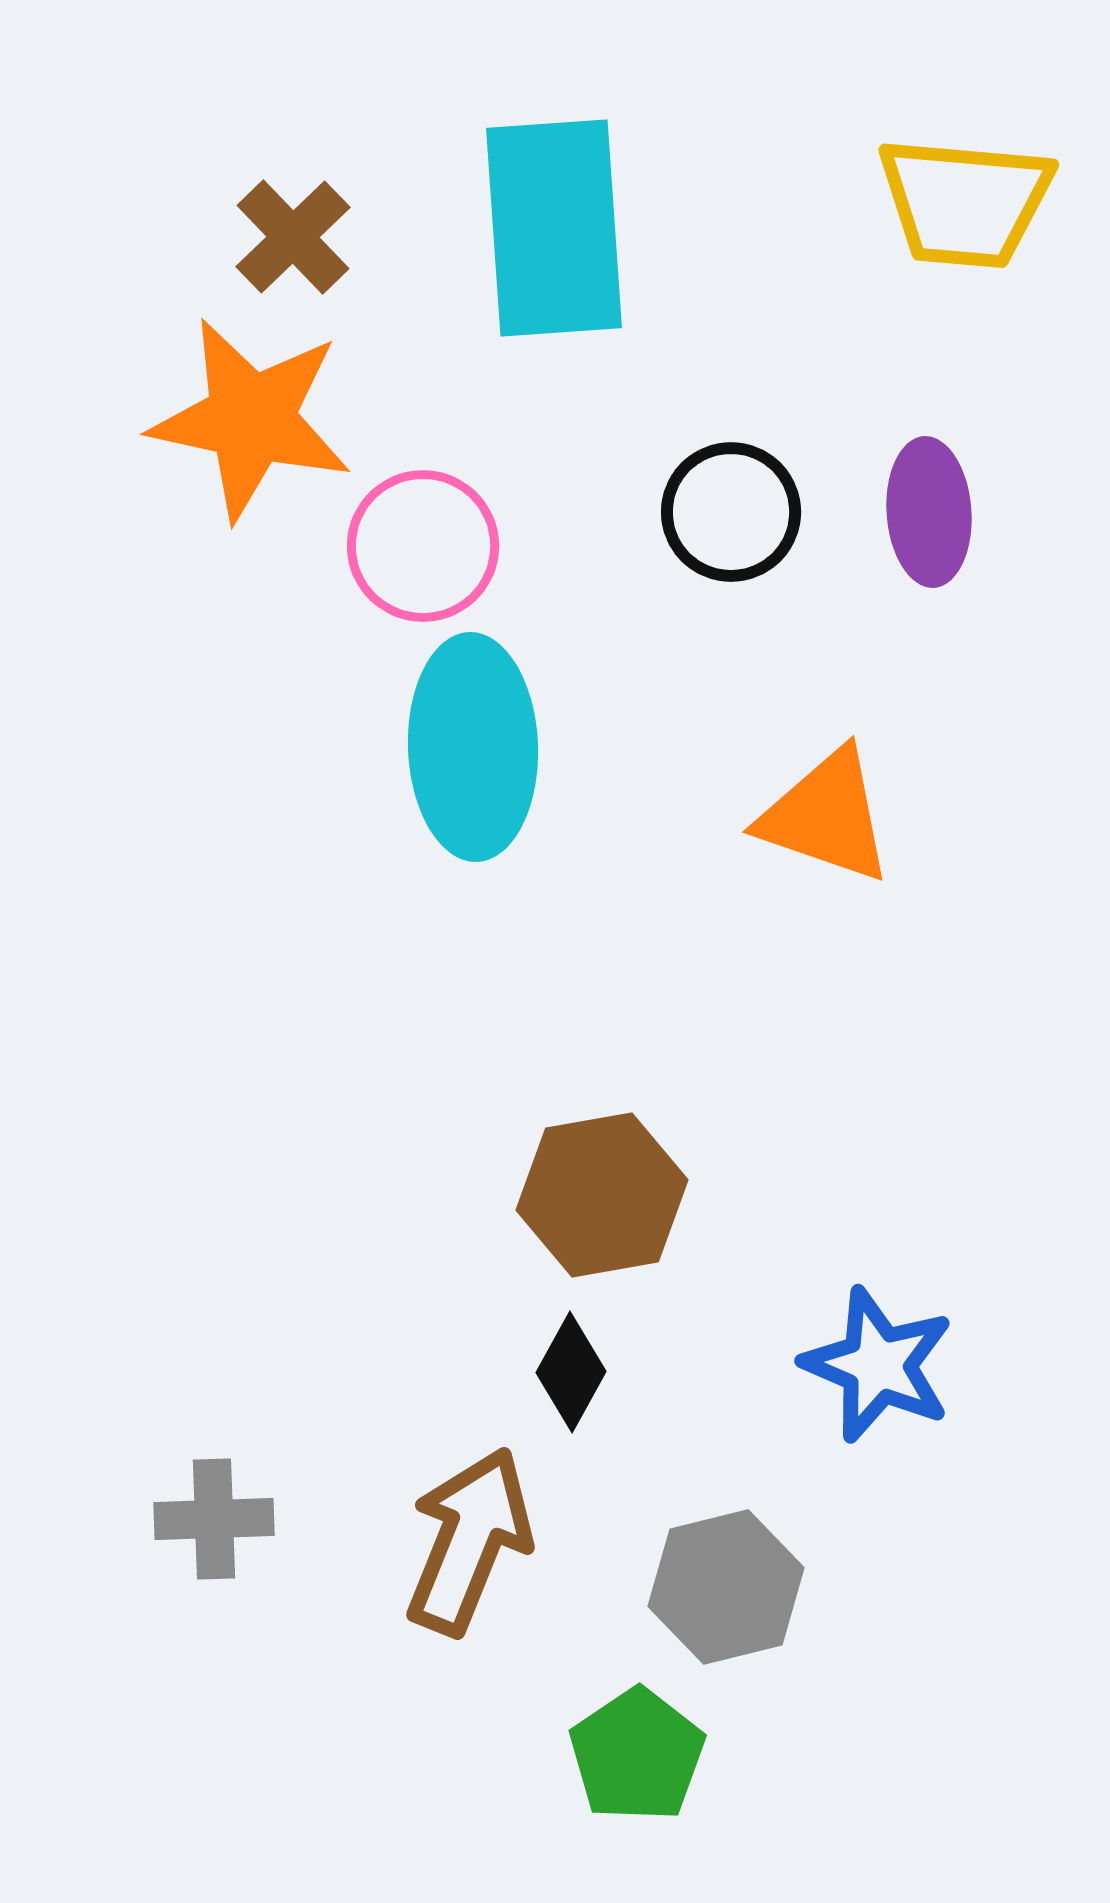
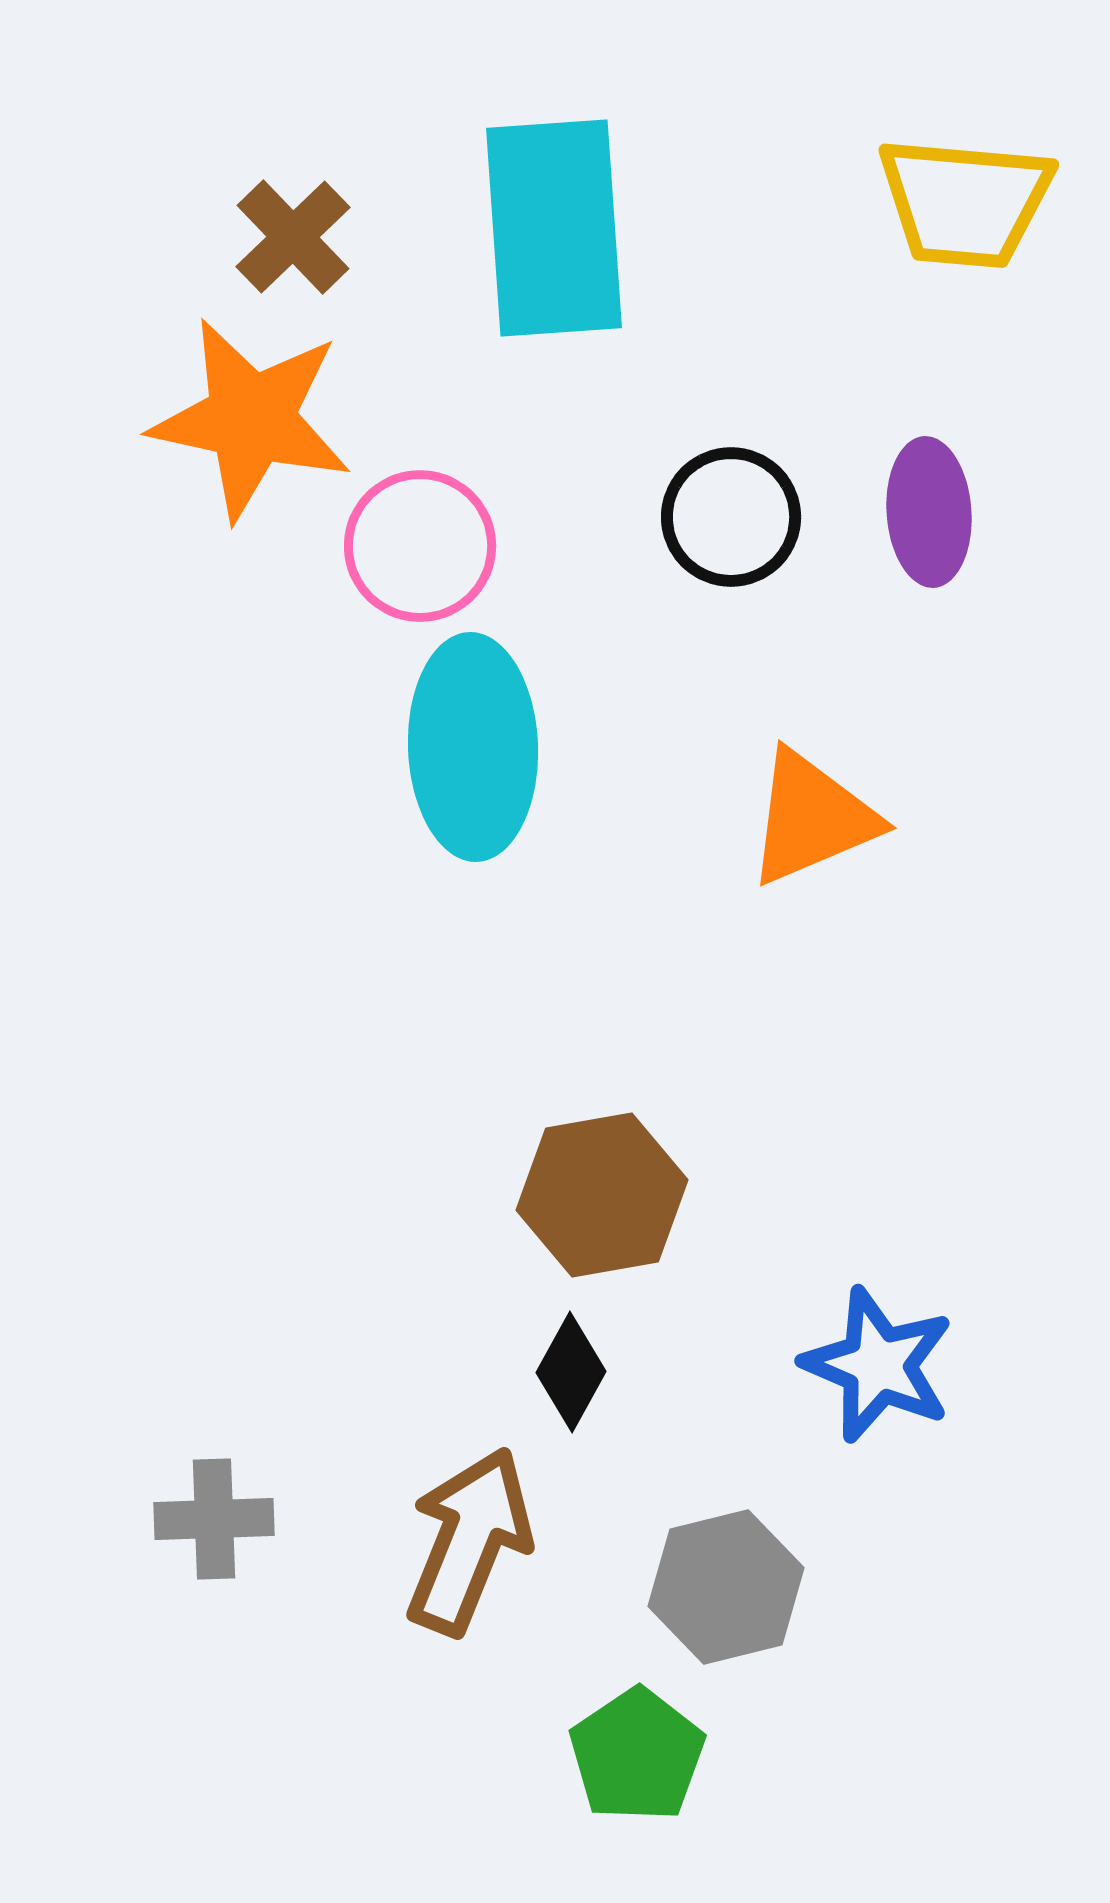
black circle: moved 5 px down
pink circle: moved 3 px left
orange triangle: moved 14 px left, 2 px down; rotated 42 degrees counterclockwise
